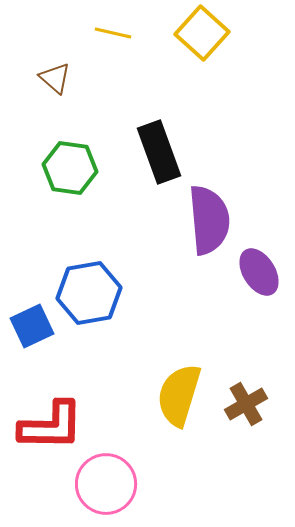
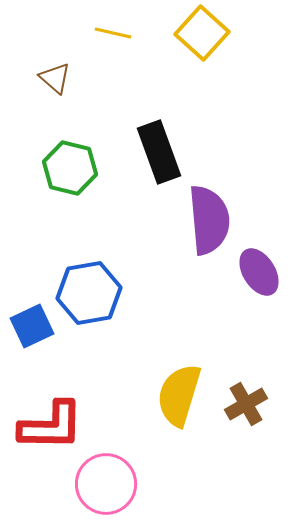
green hexagon: rotated 6 degrees clockwise
